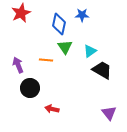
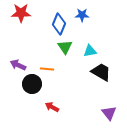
red star: rotated 24 degrees clockwise
blue diamond: rotated 10 degrees clockwise
cyan triangle: rotated 24 degrees clockwise
orange line: moved 1 px right, 9 px down
purple arrow: rotated 42 degrees counterclockwise
black trapezoid: moved 1 px left, 2 px down
black circle: moved 2 px right, 4 px up
red arrow: moved 2 px up; rotated 16 degrees clockwise
